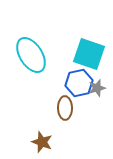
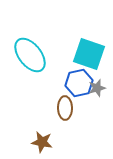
cyan ellipse: moved 1 px left; rotated 6 degrees counterclockwise
brown star: rotated 10 degrees counterclockwise
